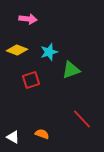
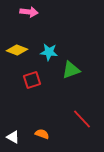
pink arrow: moved 1 px right, 7 px up
cyan star: rotated 24 degrees clockwise
red square: moved 1 px right
